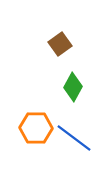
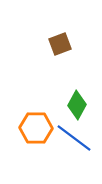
brown square: rotated 15 degrees clockwise
green diamond: moved 4 px right, 18 px down
